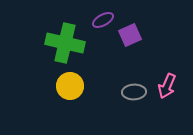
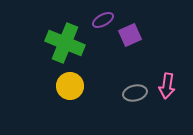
green cross: rotated 9 degrees clockwise
pink arrow: rotated 15 degrees counterclockwise
gray ellipse: moved 1 px right, 1 px down; rotated 10 degrees counterclockwise
